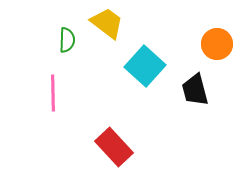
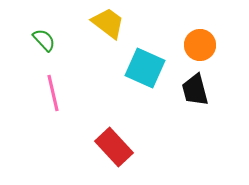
yellow trapezoid: moved 1 px right
green semicircle: moved 23 px left; rotated 45 degrees counterclockwise
orange circle: moved 17 px left, 1 px down
cyan square: moved 2 px down; rotated 18 degrees counterclockwise
pink line: rotated 12 degrees counterclockwise
